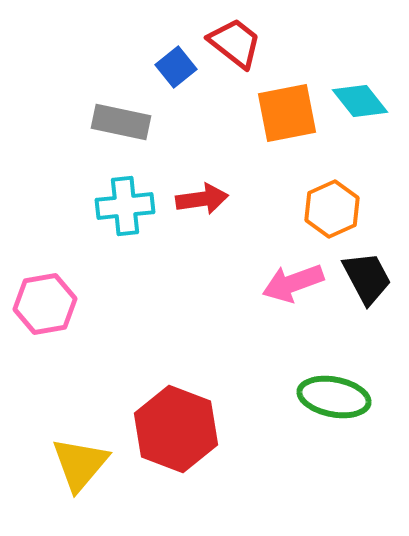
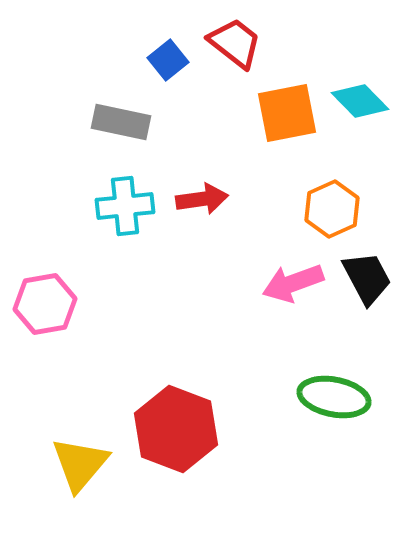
blue square: moved 8 px left, 7 px up
cyan diamond: rotated 6 degrees counterclockwise
